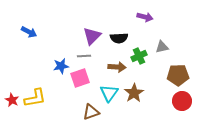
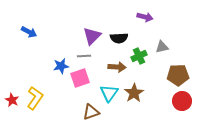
yellow L-shape: rotated 45 degrees counterclockwise
